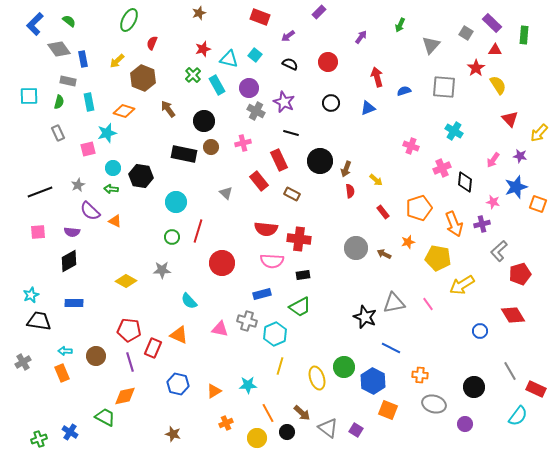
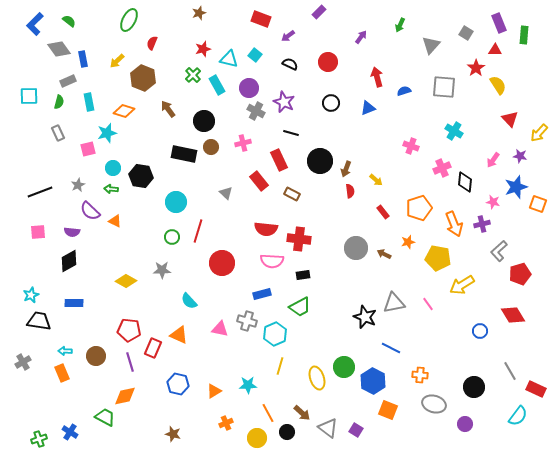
red rectangle at (260, 17): moved 1 px right, 2 px down
purple rectangle at (492, 23): moved 7 px right; rotated 24 degrees clockwise
gray rectangle at (68, 81): rotated 35 degrees counterclockwise
